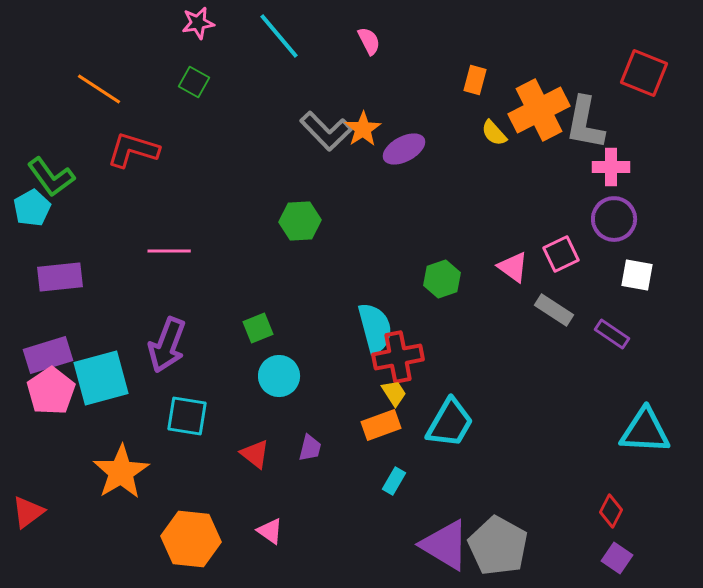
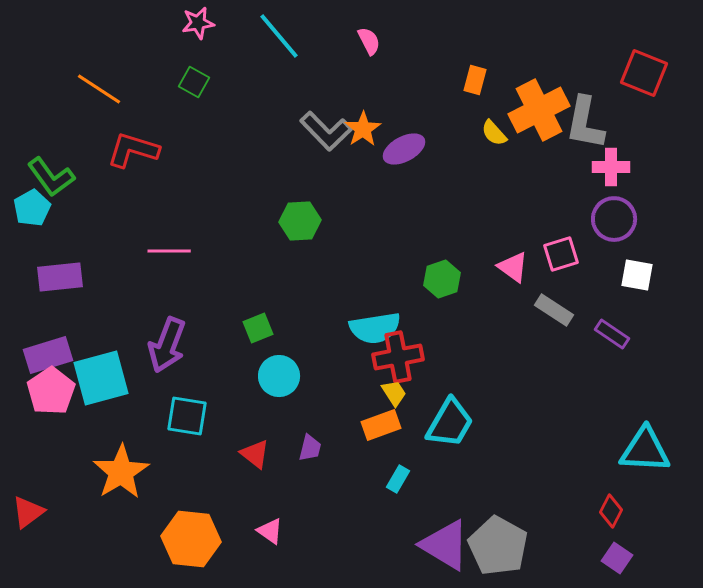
pink square at (561, 254): rotated 9 degrees clockwise
cyan semicircle at (375, 328): rotated 96 degrees clockwise
cyan triangle at (645, 431): moved 19 px down
cyan rectangle at (394, 481): moved 4 px right, 2 px up
